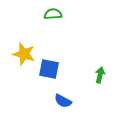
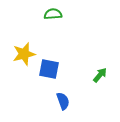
yellow star: rotated 30 degrees counterclockwise
green arrow: rotated 28 degrees clockwise
blue semicircle: rotated 138 degrees counterclockwise
